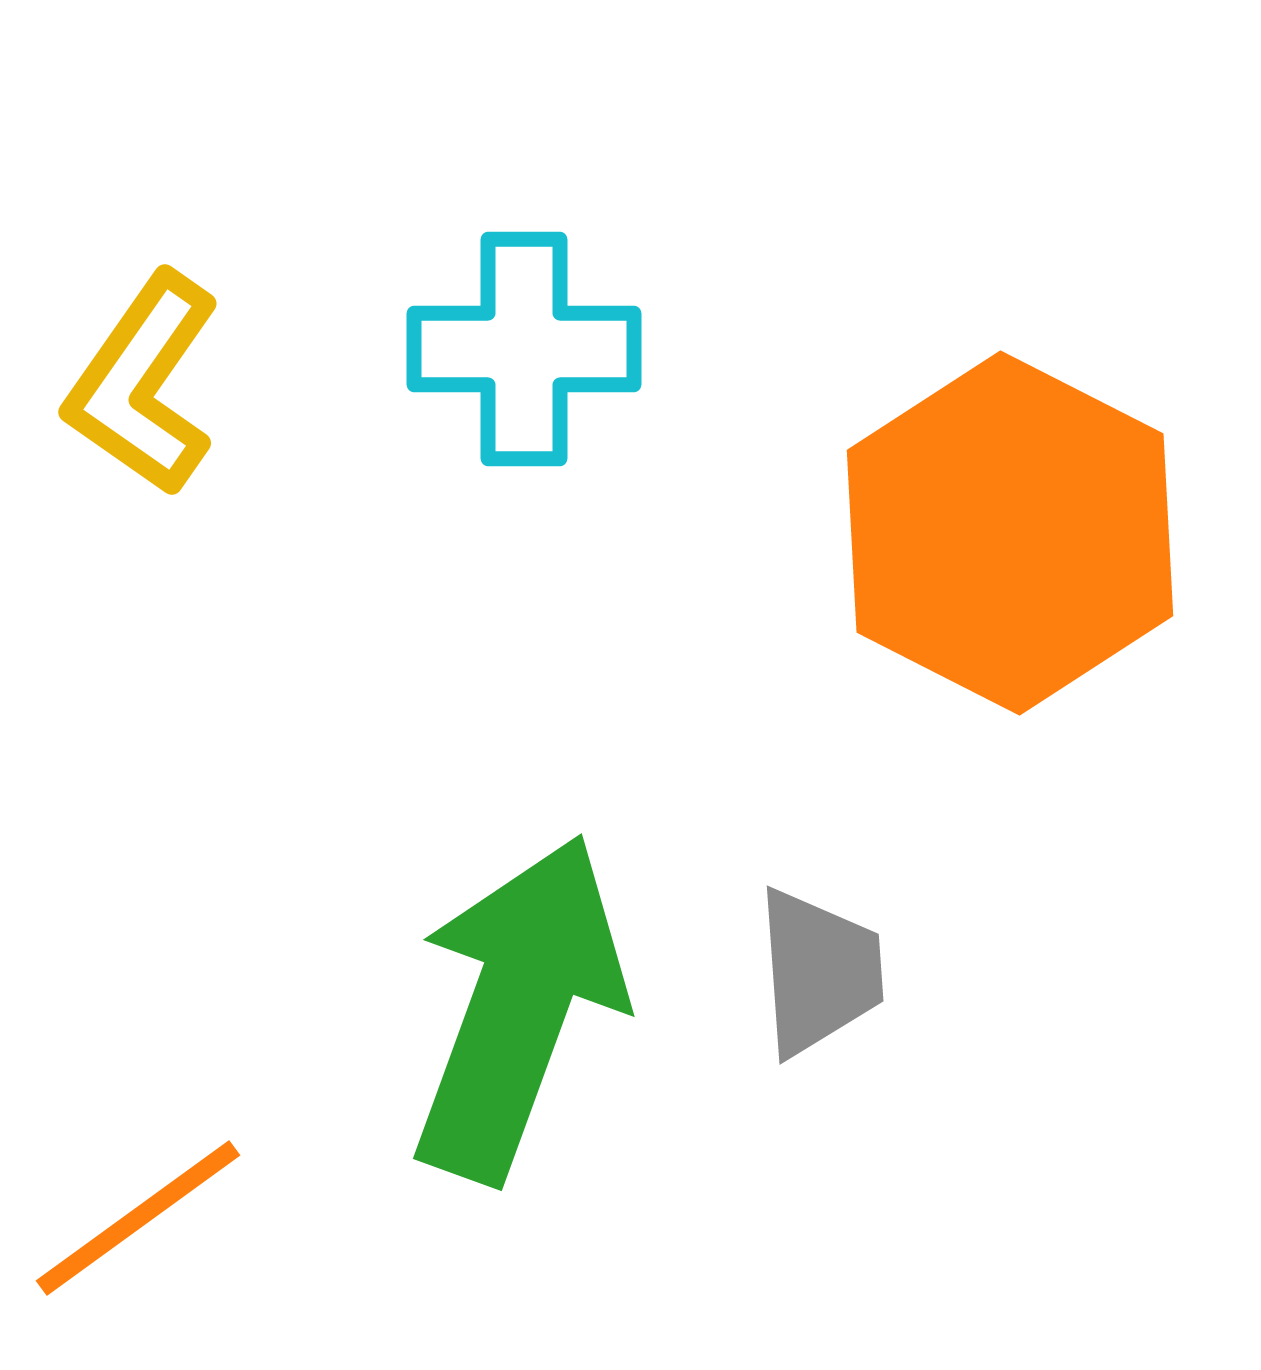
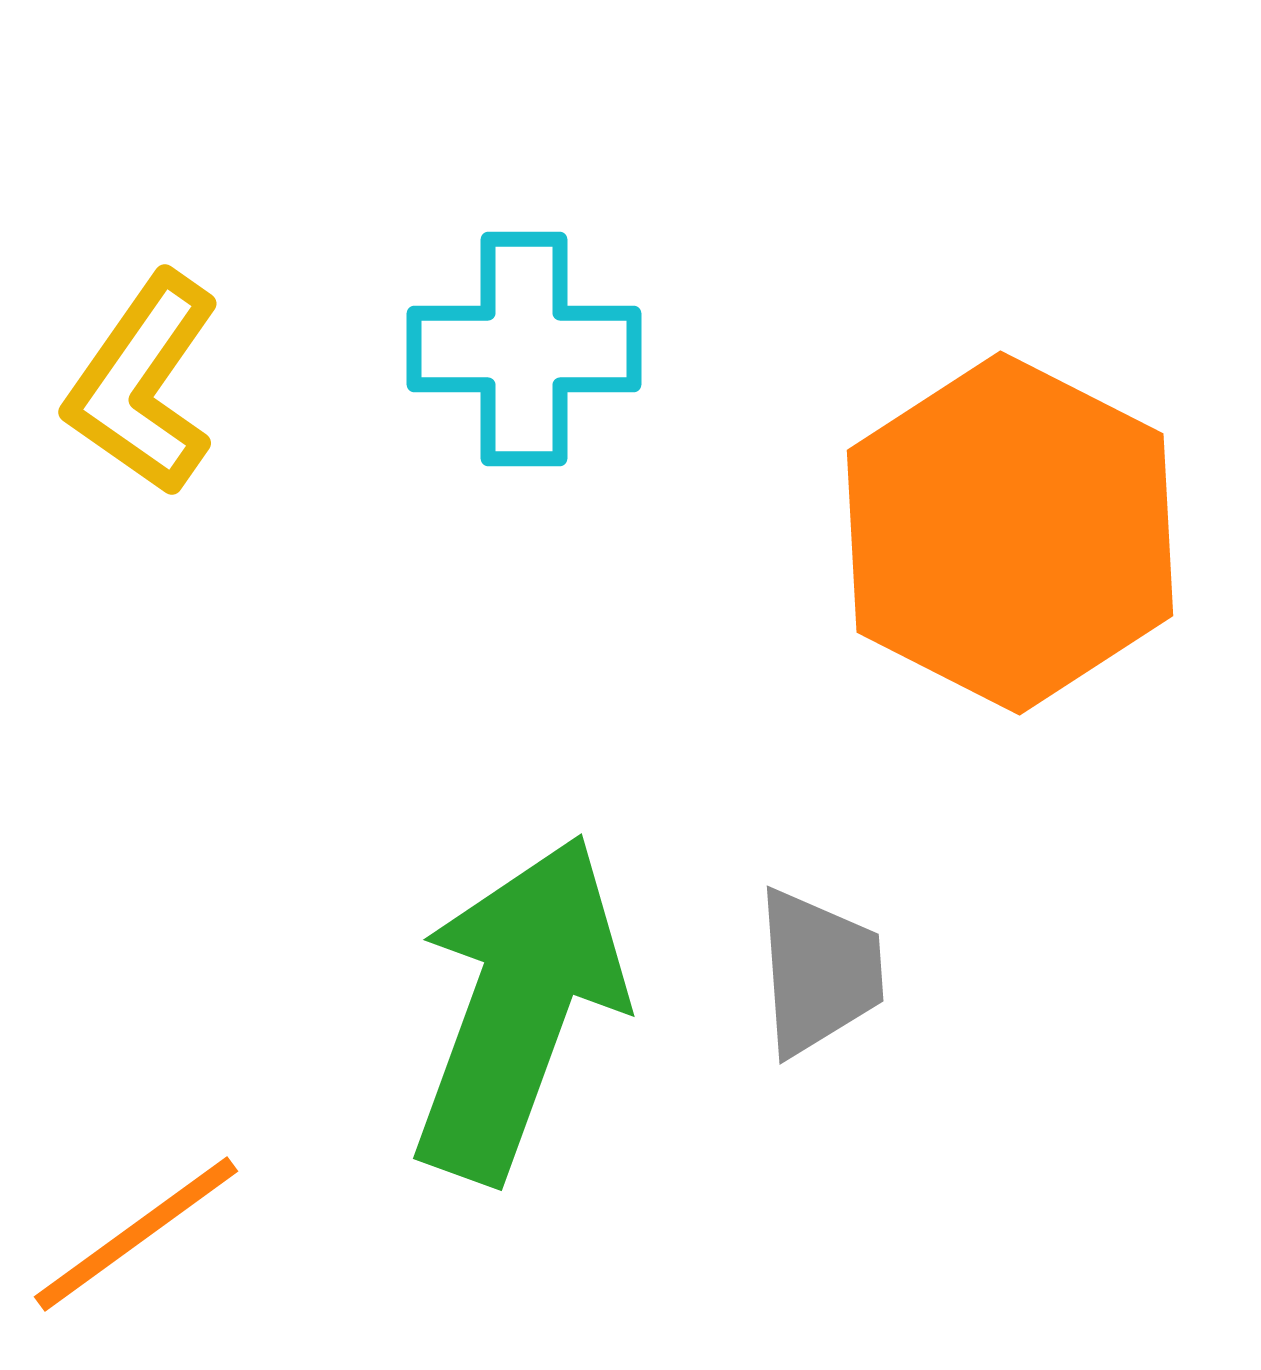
orange line: moved 2 px left, 16 px down
